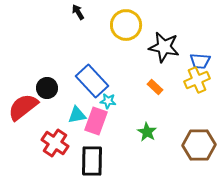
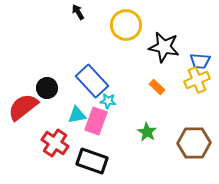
orange rectangle: moved 2 px right
brown hexagon: moved 5 px left, 2 px up
black rectangle: rotated 72 degrees counterclockwise
